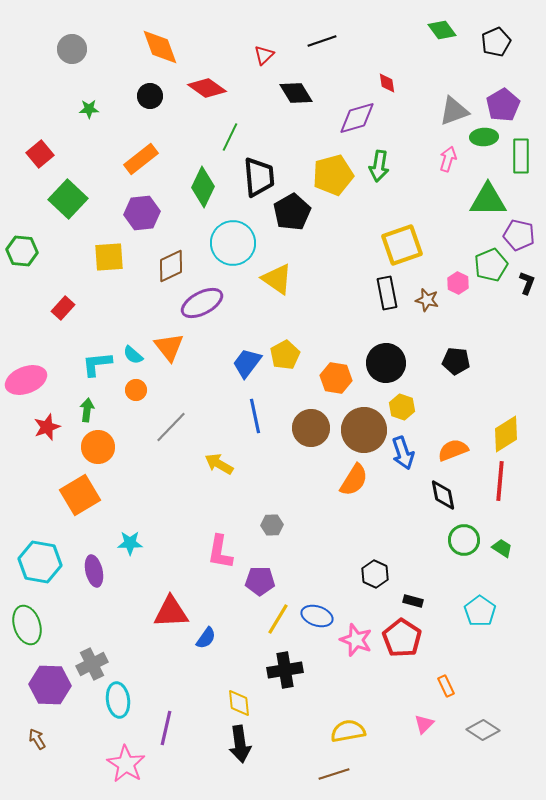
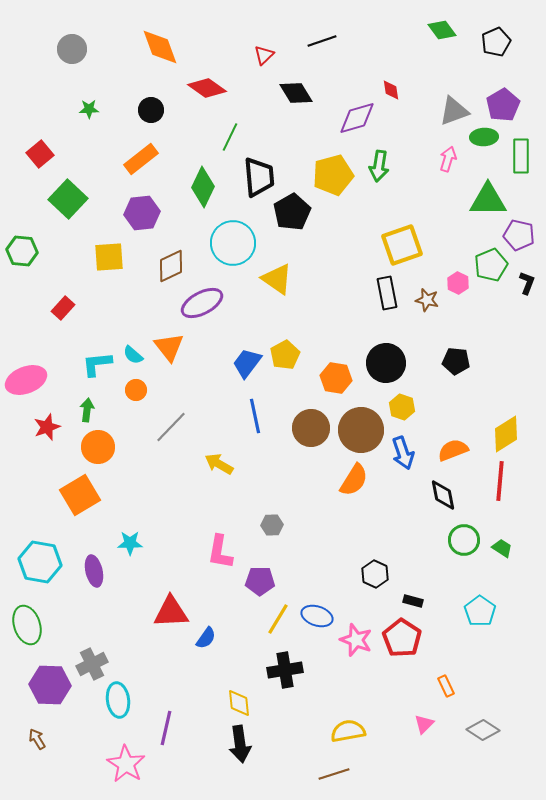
red diamond at (387, 83): moved 4 px right, 7 px down
black circle at (150, 96): moved 1 px right, 14 px down
brown circle at (364, 430): moved 3 px left
